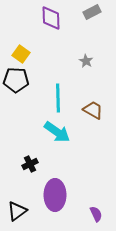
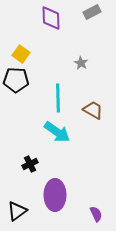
gray star: moved 5 px left, 2 px down
